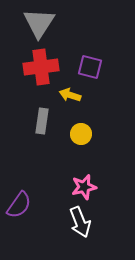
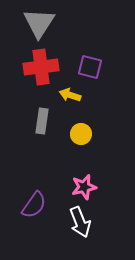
purple semicircle: moved 15 px right
